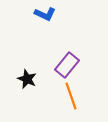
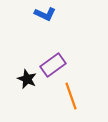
purple rectangle: moved 14 px left; rotated 15 degrees clockwise
